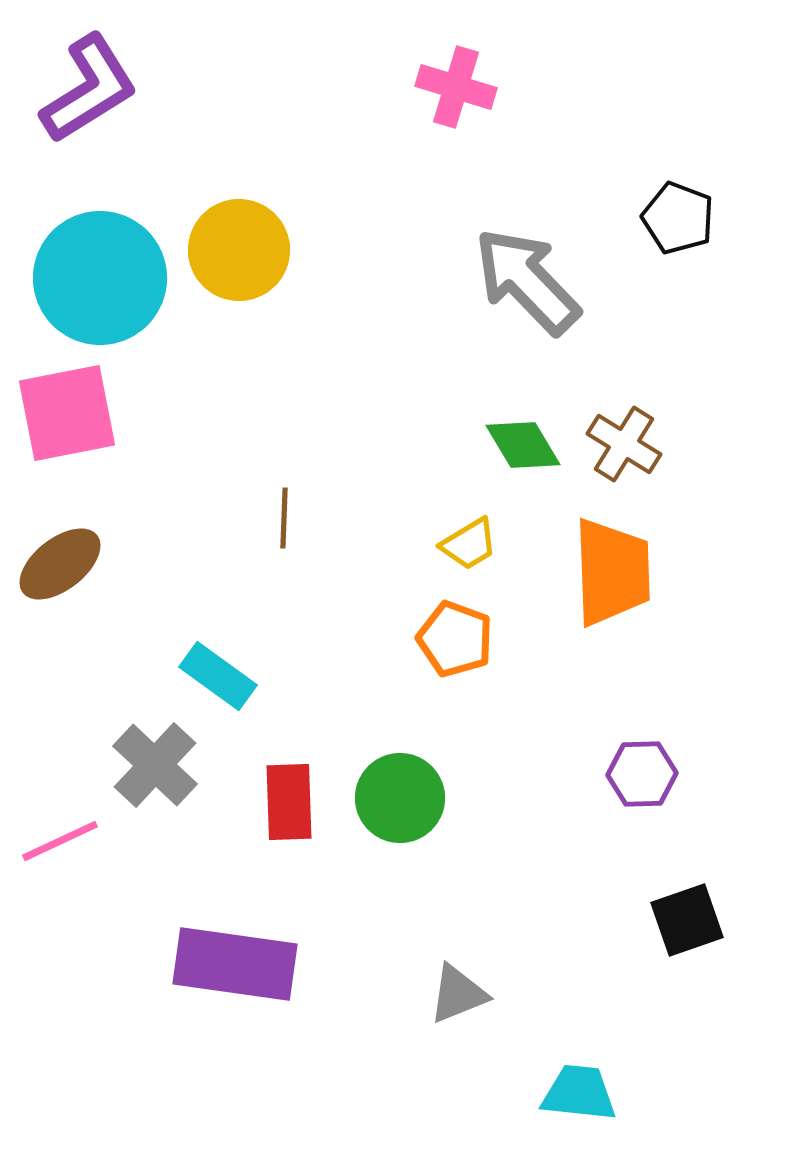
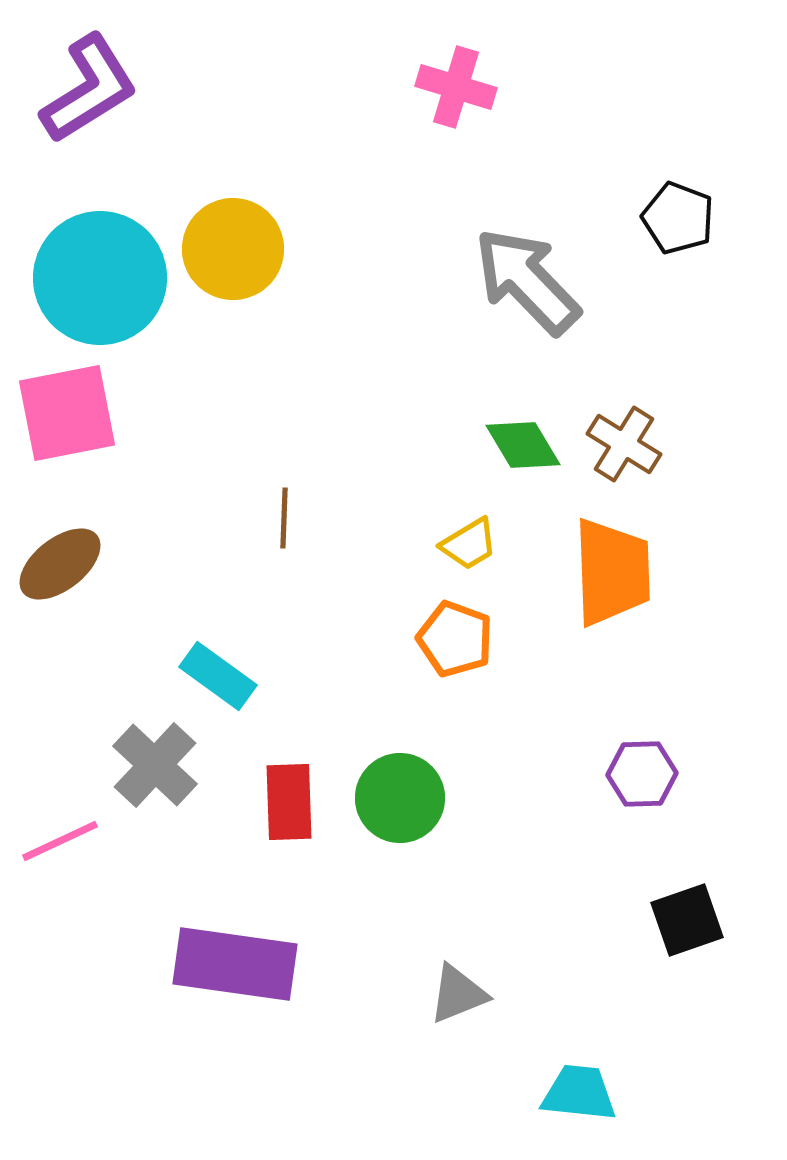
yellow circle: moved 6 px left, 1 px up
